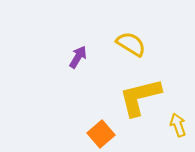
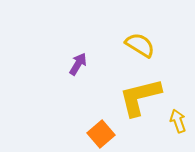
yellow semicircle: moved 9 px right, 1 px down
purple arrow: moved 7 px down
yellow arrow: moved 4 px up
